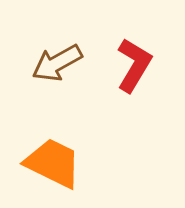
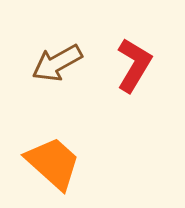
orange trapezoid: rotated 16 degrees clockwise
